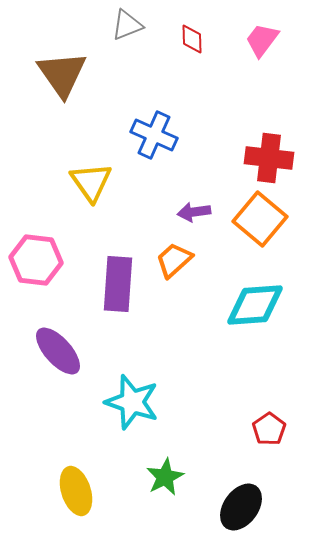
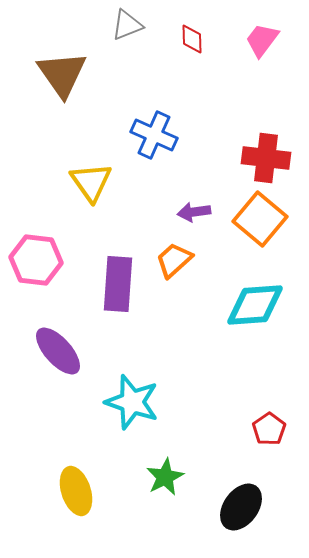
red cross: moved 3 px left
